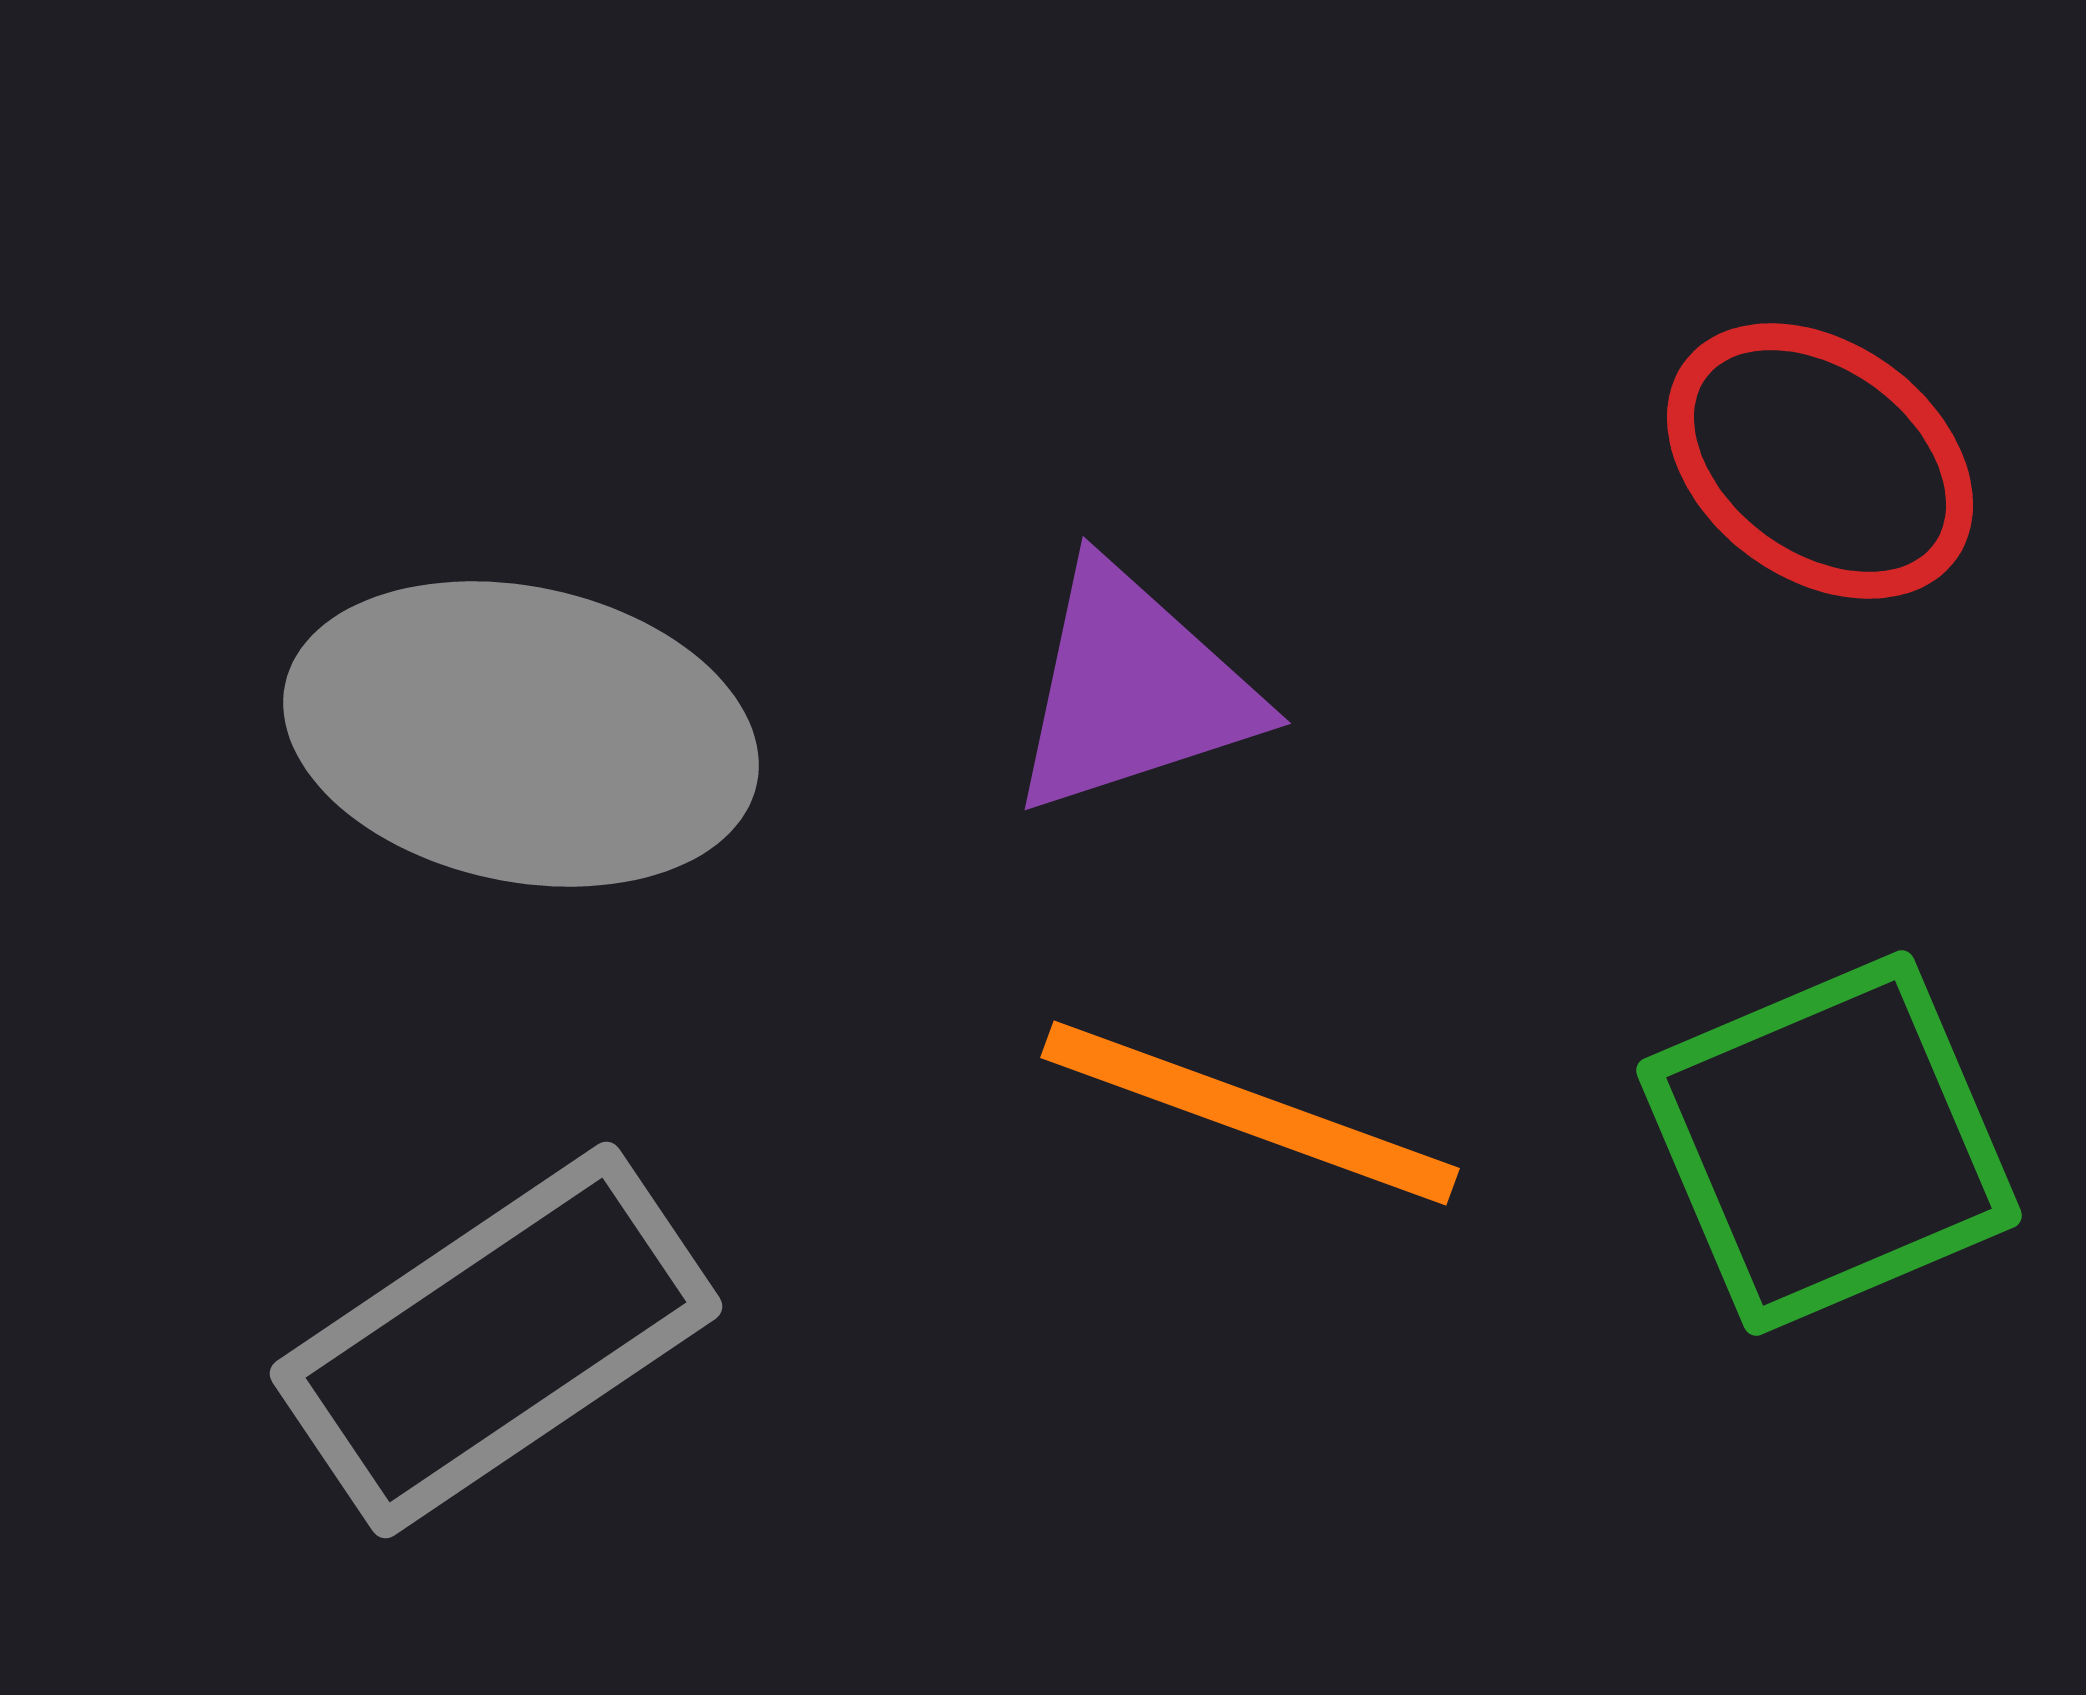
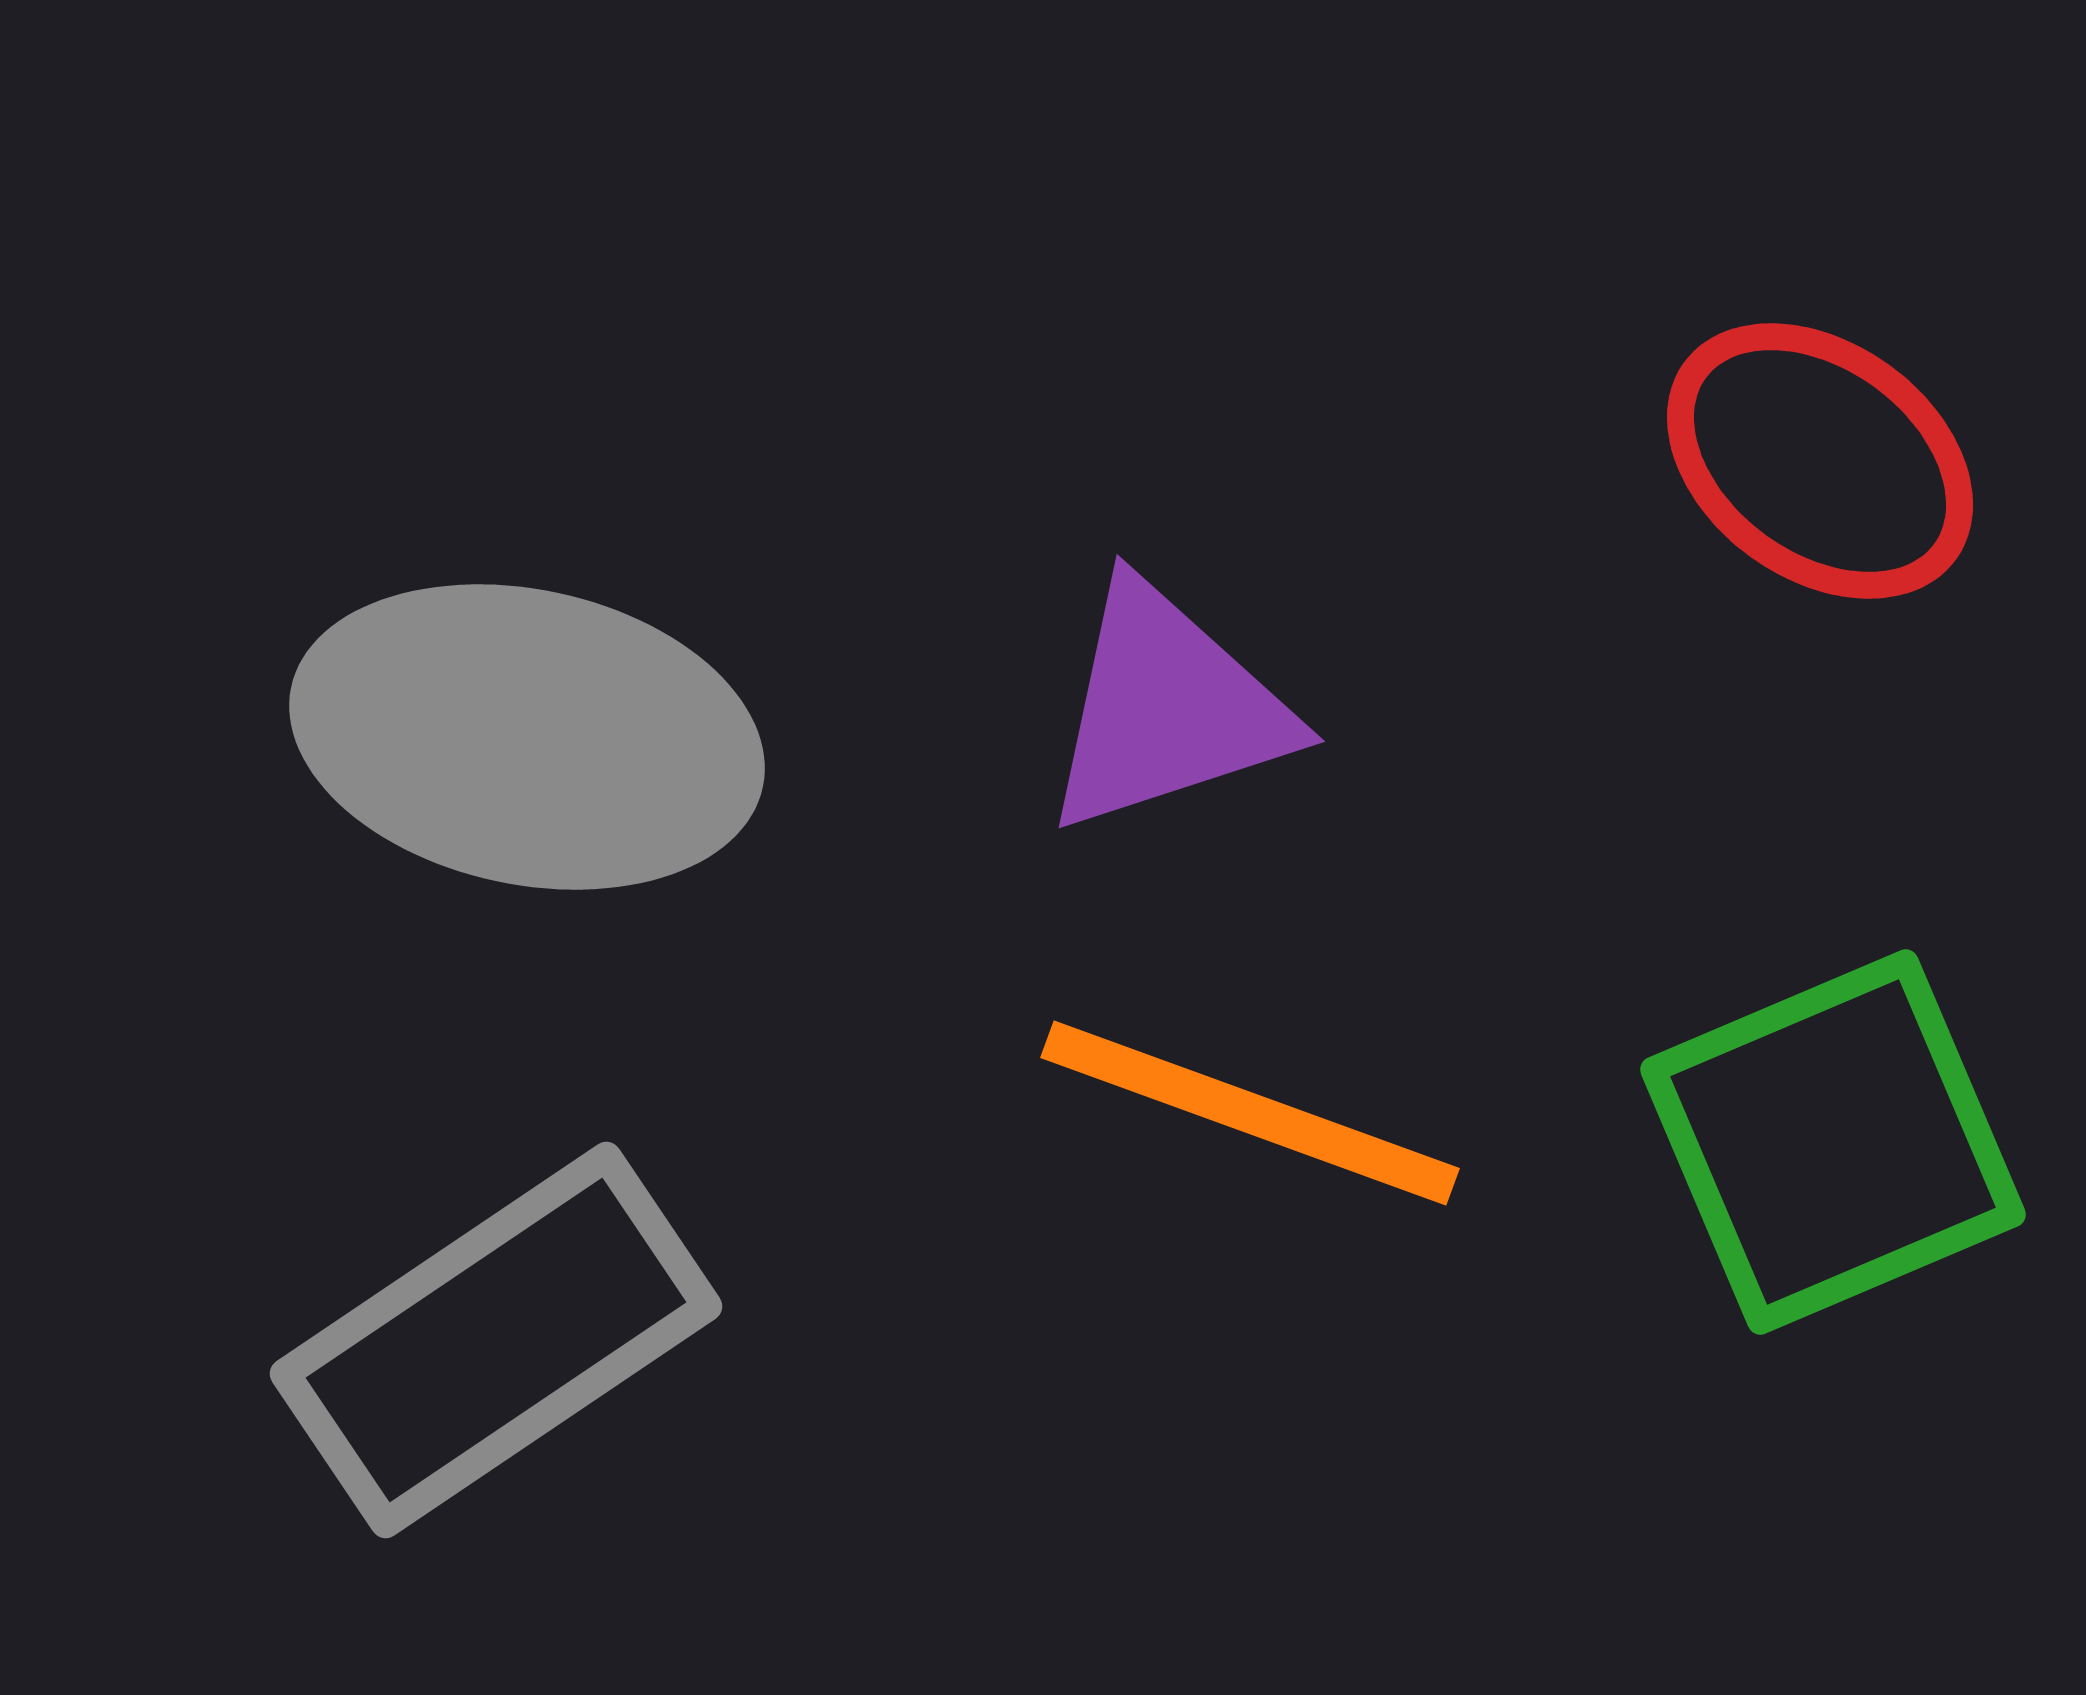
purple triangle: moved 34 px right, 18 px down
gray ellipse: moved 6 px right, 3 px down
green square: moved 4 px right, 1 px up
